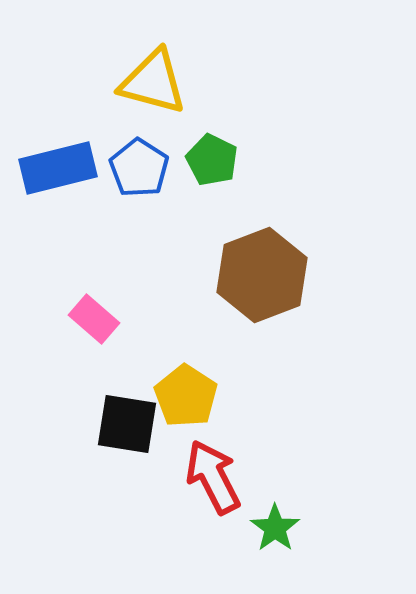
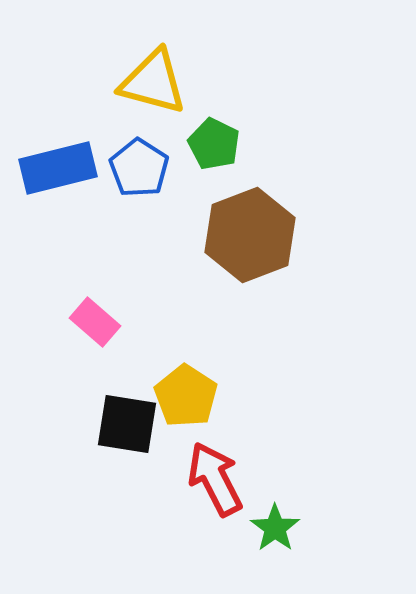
green pentagon: moved 2 px right, 16 px up
brown hexagon: moved 12 px left, 40 px up
pink rectangle: moved 1 px right, 3 px down
red arrow: moved 2 px right, 2 px down
